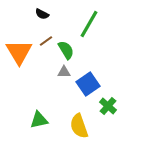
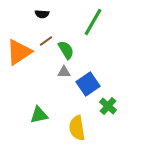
black semicircle: rotated 24 degrees counterclockwise
green line: moved 4 px right, 2 px up
orange triangle: rotated 28 degrees clockwise
green triangle: moved 5 px up
yellow semicircle: moved 2 px left, 2 px down; rotated 10 degrees clockwise
